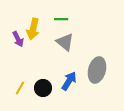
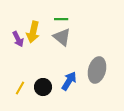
yellow arrow: moved 3 px down
gray triangle: moved 3 px left, 5 px up
black circle: moved 1 px up
